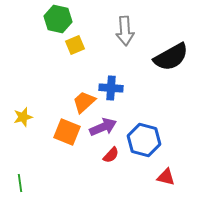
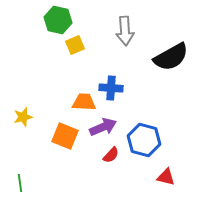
green hexagon: moved 1 px down
orange trapezoid: rotated 45 degrees clockwise
orange square: moved 2 px left, 4 px down
